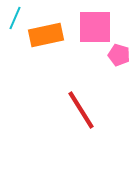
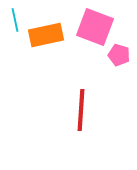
cyan line: moved 2 px down; rotated 35 degrees counterclockwise
pink square: rotated 21 degrees clockwise
red line: rotated 36 degrees clockwise
